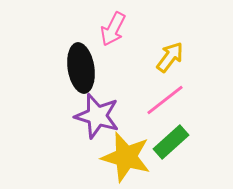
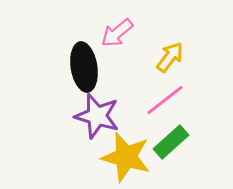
pink arrow: moved 4 px right, 4 px down; rotated 24 degrees clockwise
black ellipse: moved 3 px right, 1 px up
